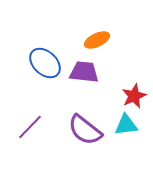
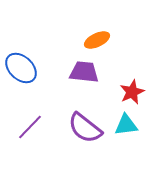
blue ellipse: moved 24 px left, 5 px down
red star: moved 2 px left, 4 px up
purple semicircle: moved 2 px up
